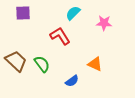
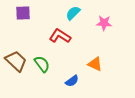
red L-shape: rotated 25 degrees counterclockwise
